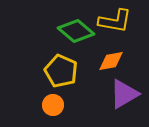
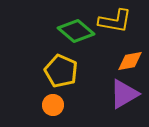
orange diamond: moved 19 px right
